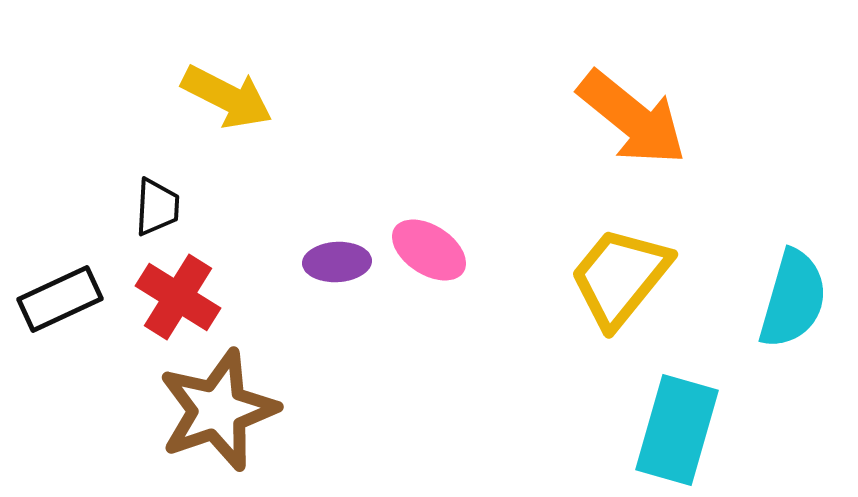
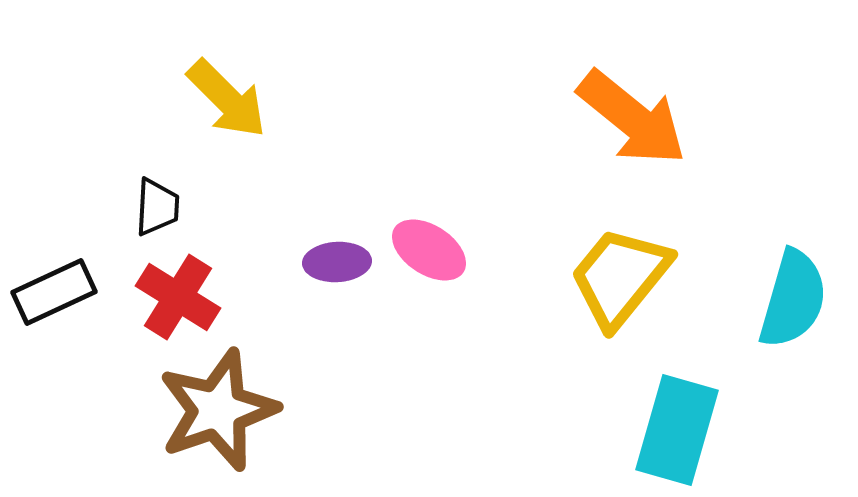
yellow arrow: moved 2 px down; rotated 18 degrees clockwise
black rectangle: moved 6 px left, 7 px up
